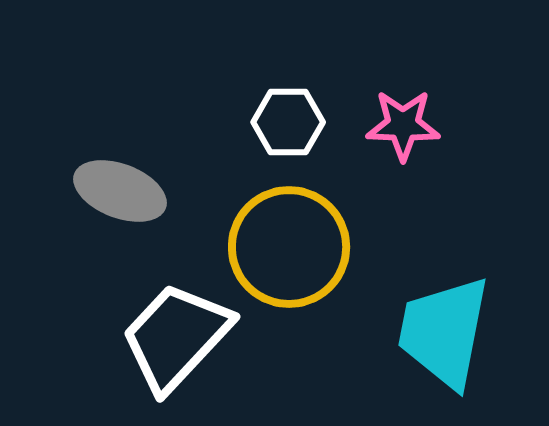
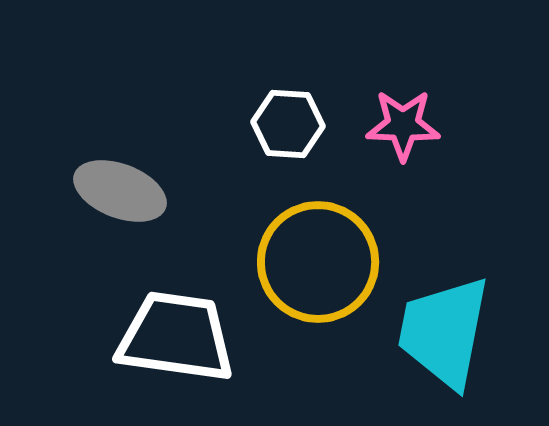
white hexagon: moved 2 px down; rotated 4 degrees clockwise
yellow circle: moved 29 px right, 15 px down
white trapezoid: rotated 55 degrees clockwise
